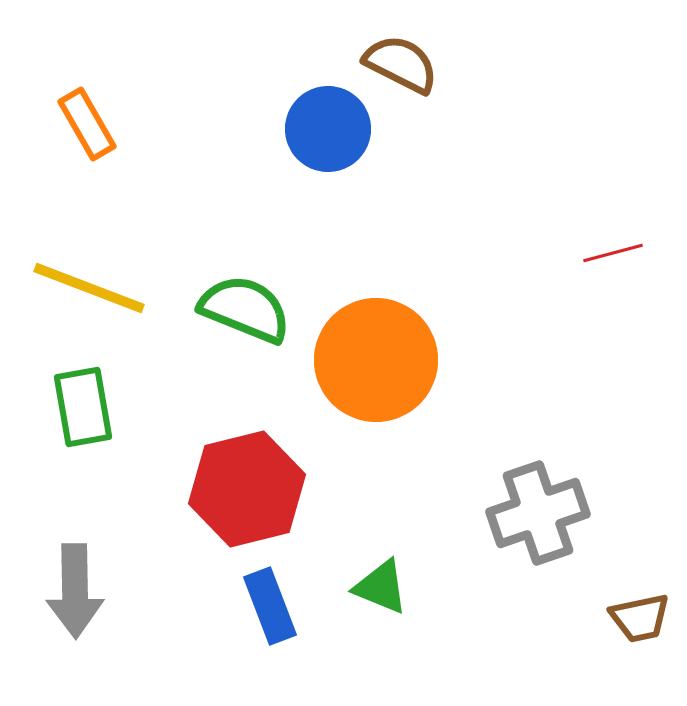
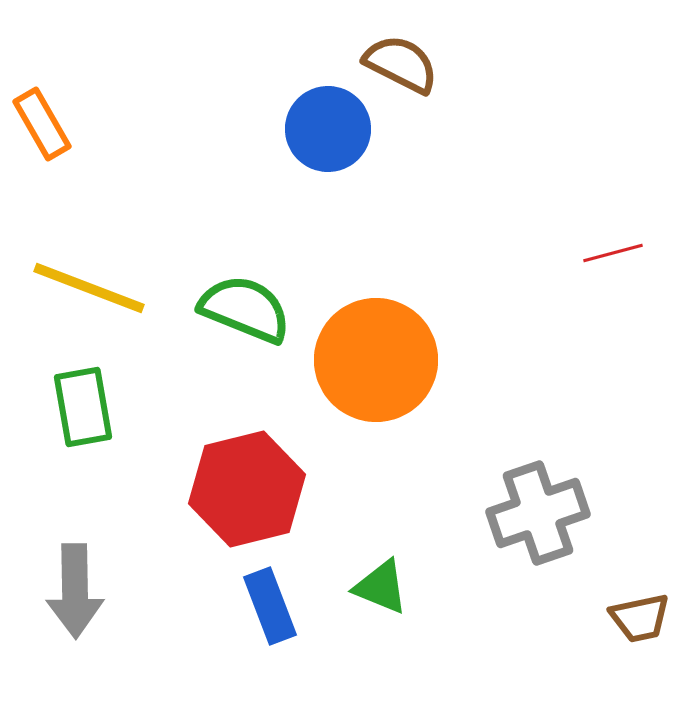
orange rectangle: moved 45 px left
